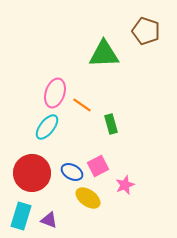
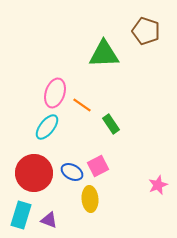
green rectangle: rotated 18 degrees counterclockwise
red circle: moved 2 px right
pink star: moved 33 px right
yellow ellipse: moved 2 px right, 1 px down; rotated 50 degrees clockwise
cyan rectangle: moved 1 px up
